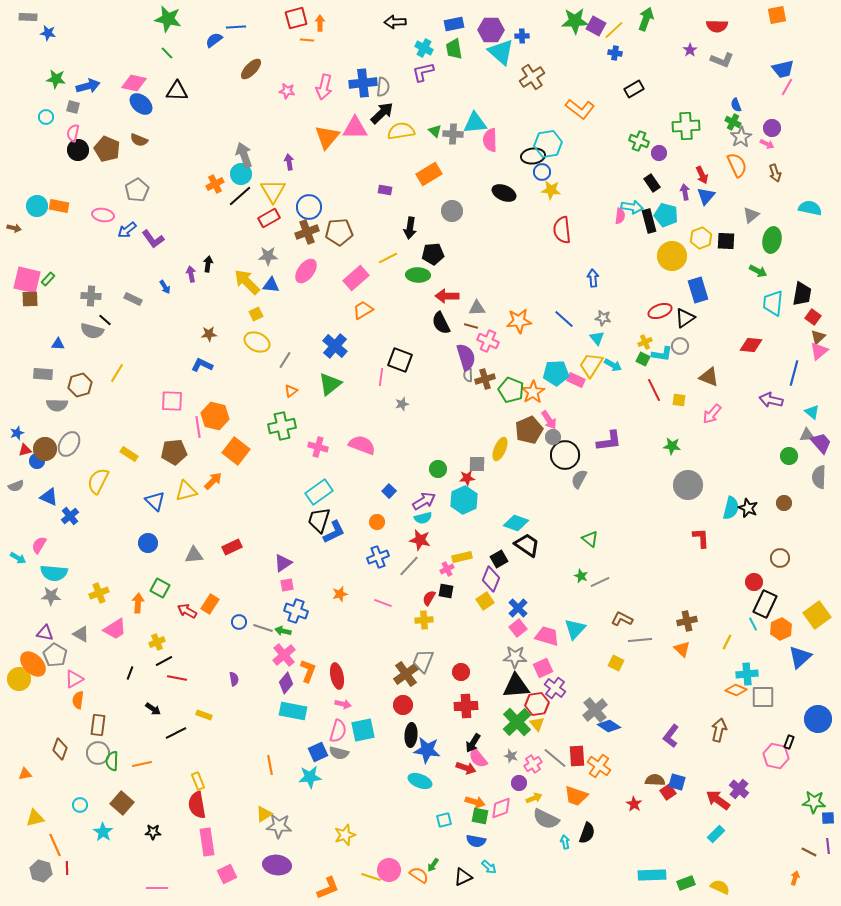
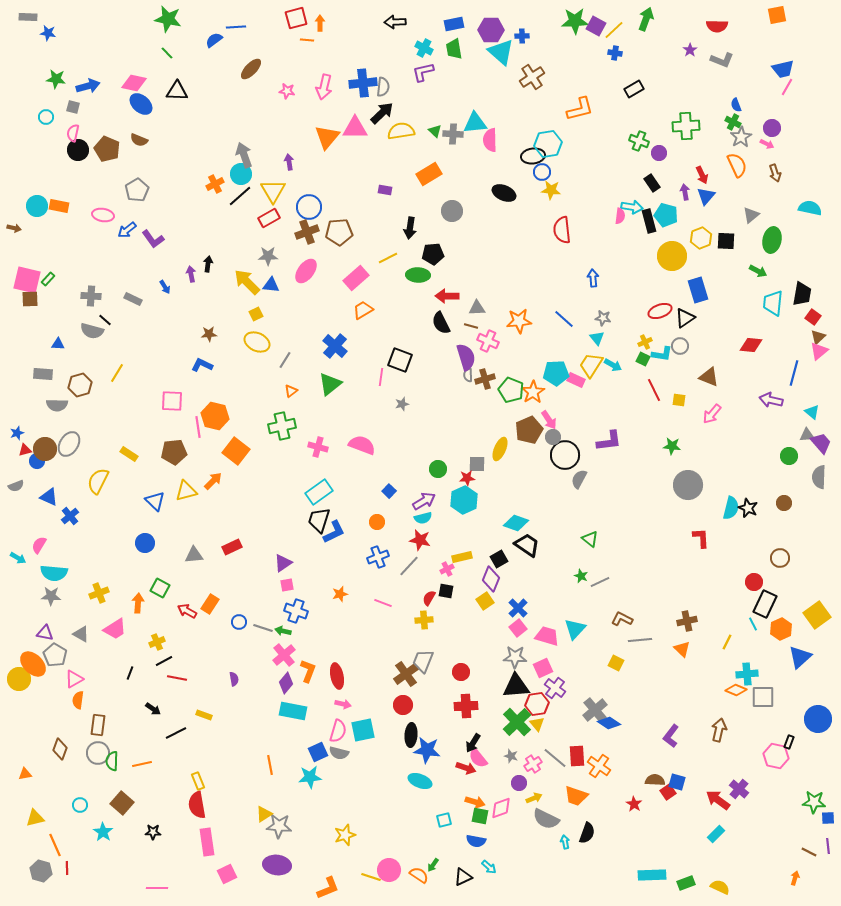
orange L-shape at (580, 109): rotated 52 degrees counterclockwise
blue circle at (148, 543): moved 3 px left
blue diamond at (609, 726): moved 3 px up
